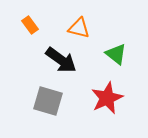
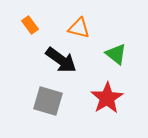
red star: rotated 8 degrees counterclockwise
